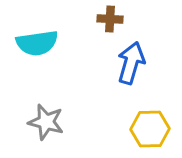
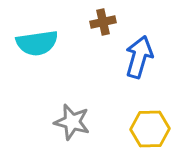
brown cross: moved 7 px left, 3 px down; rotated 15 degrees counterclockwise
blue arrow: moved 8 px right, 6 px up
gray star: moved 26 px right
